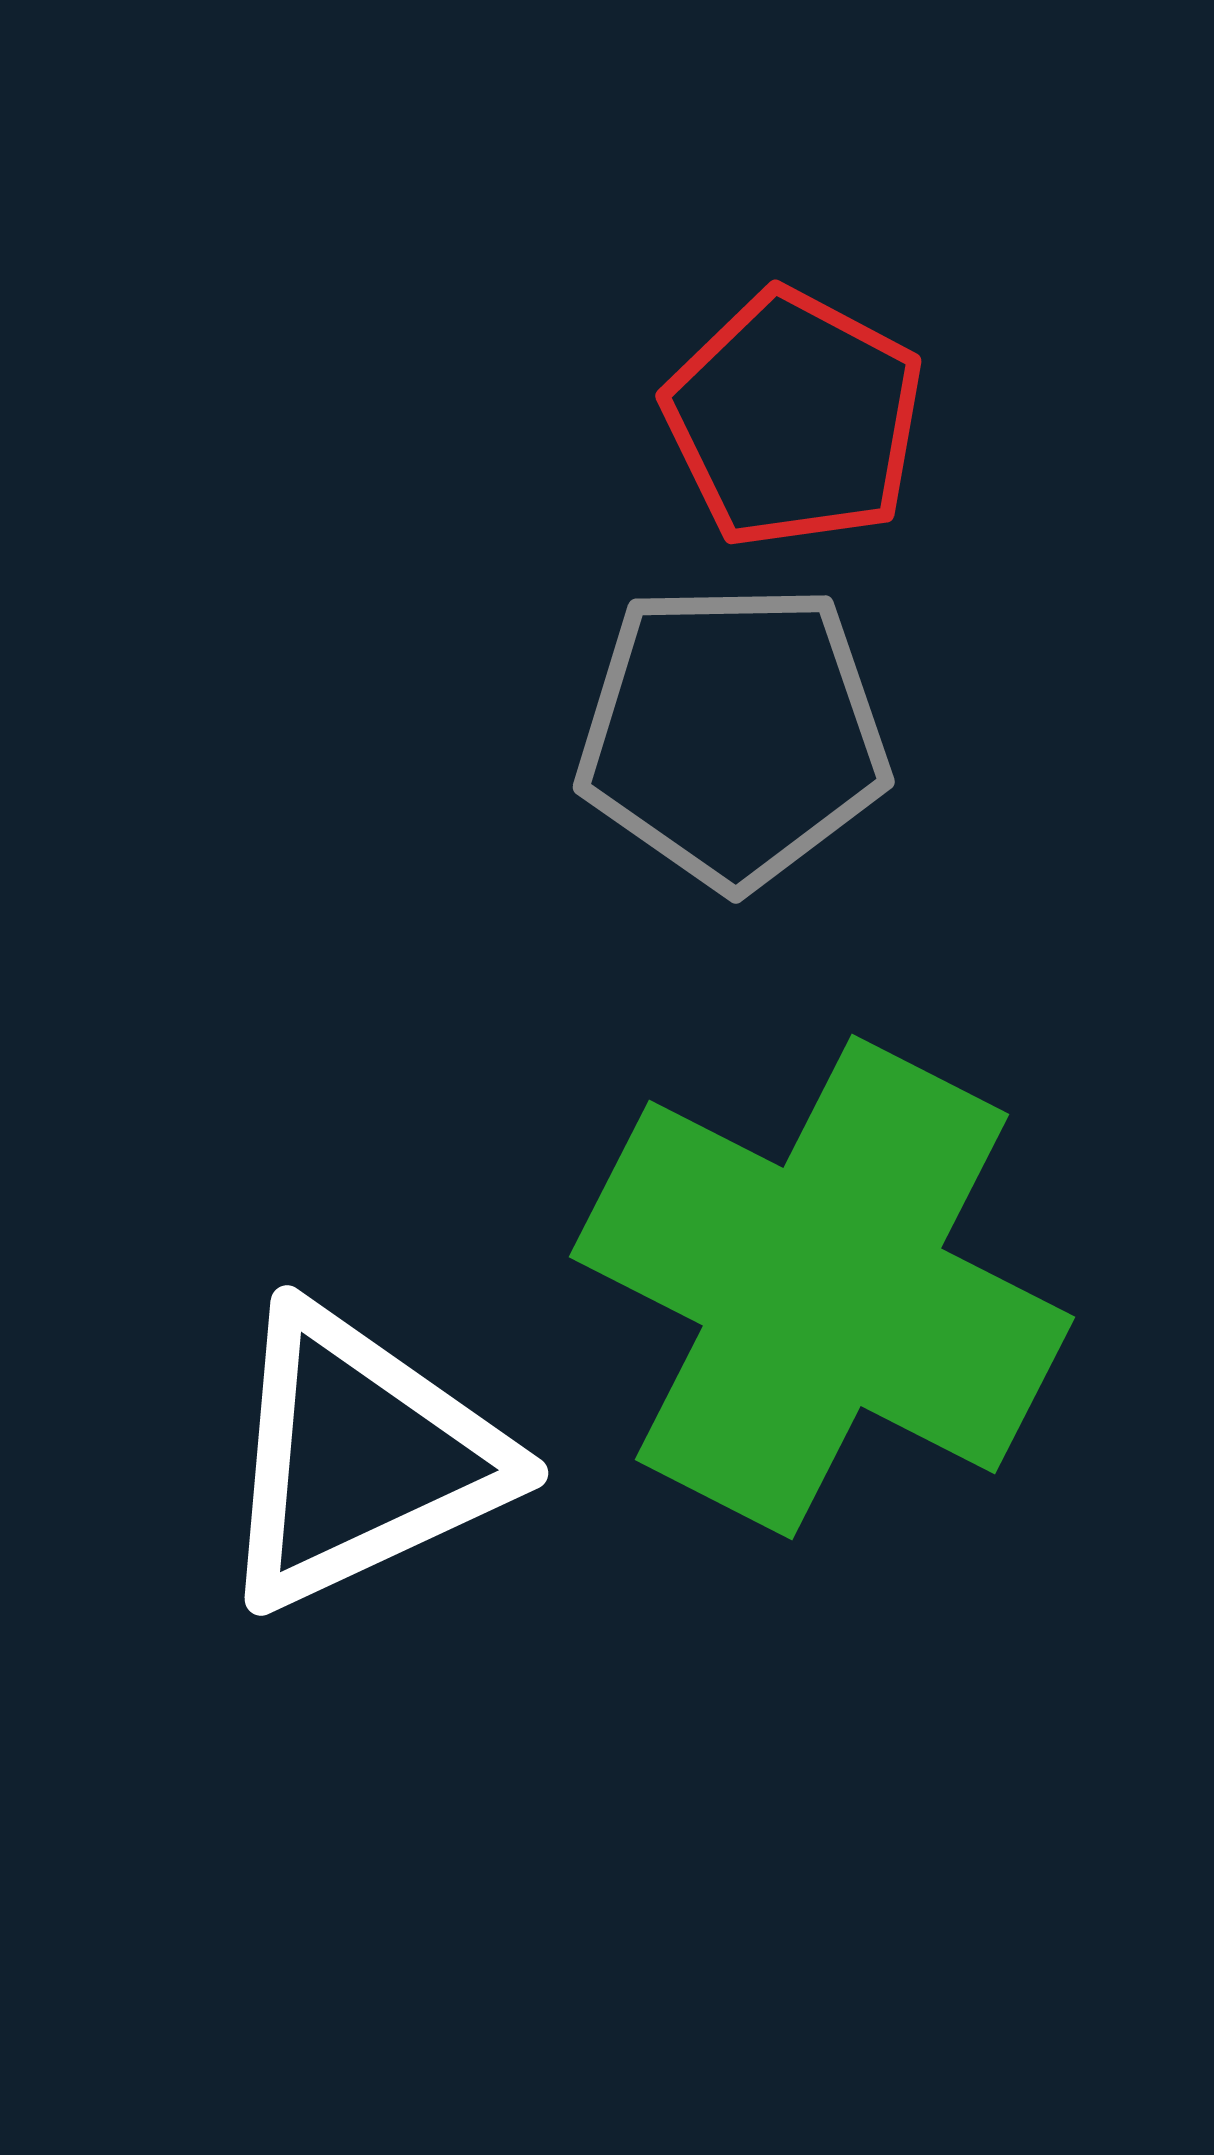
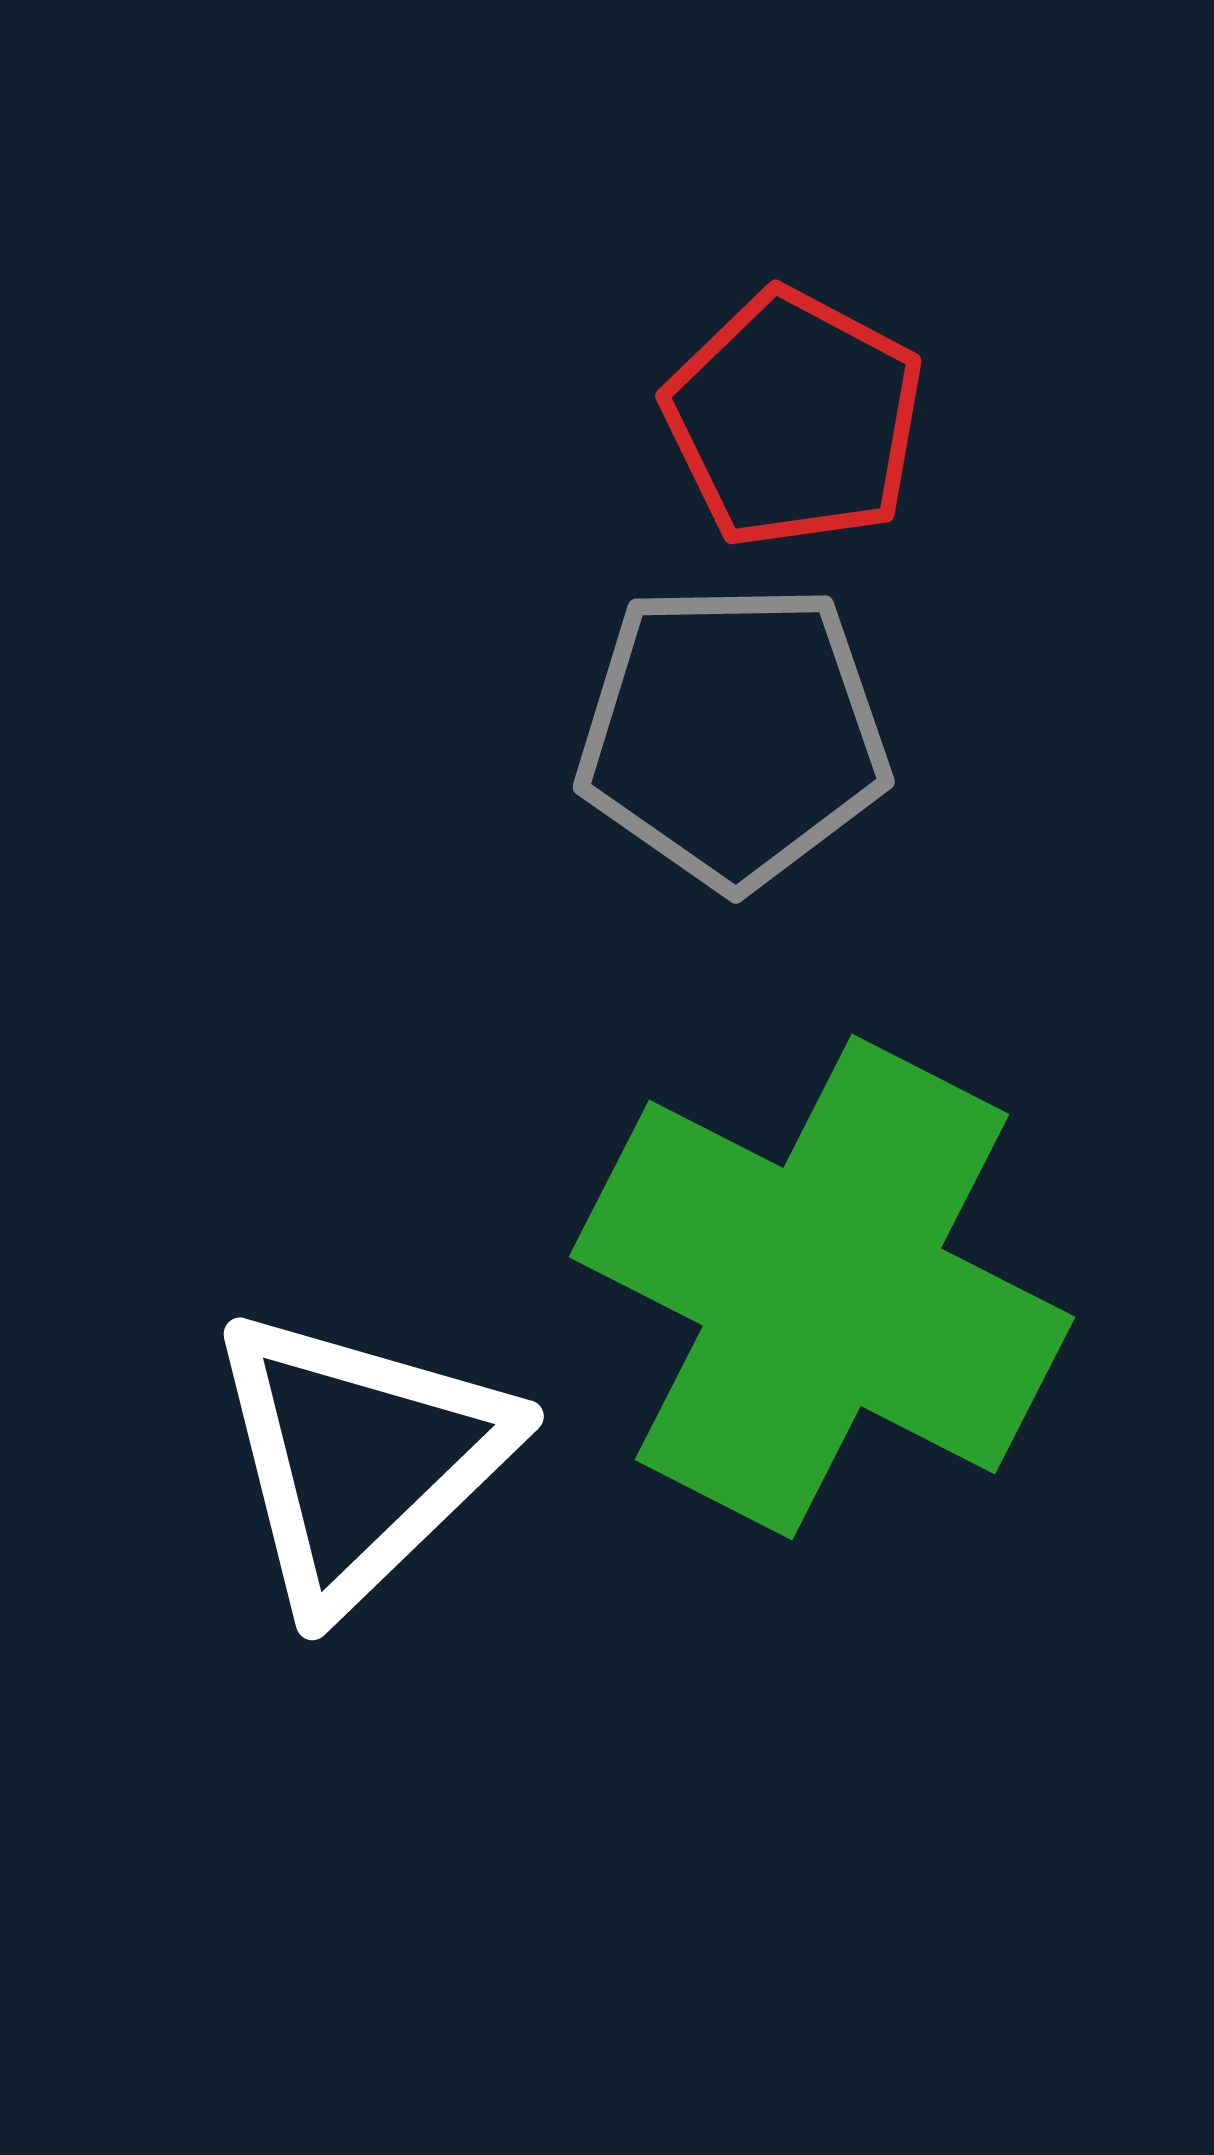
white triangle: rotated 19 degrees counterclockwise
